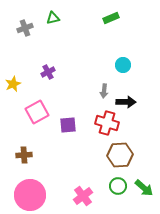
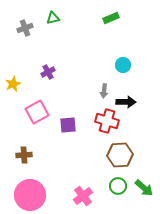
red cross: moved 2 px up
